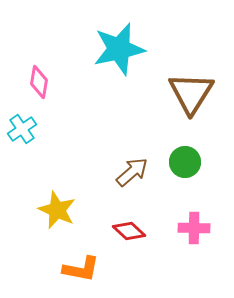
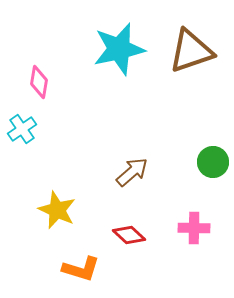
brown triangle: moved 42 px up; rotated 39 degrees clockwise
green circle: moved 28 px right
red diamond: moved 4 px down
orange L-shape: rotated 6 degrees clockwise
